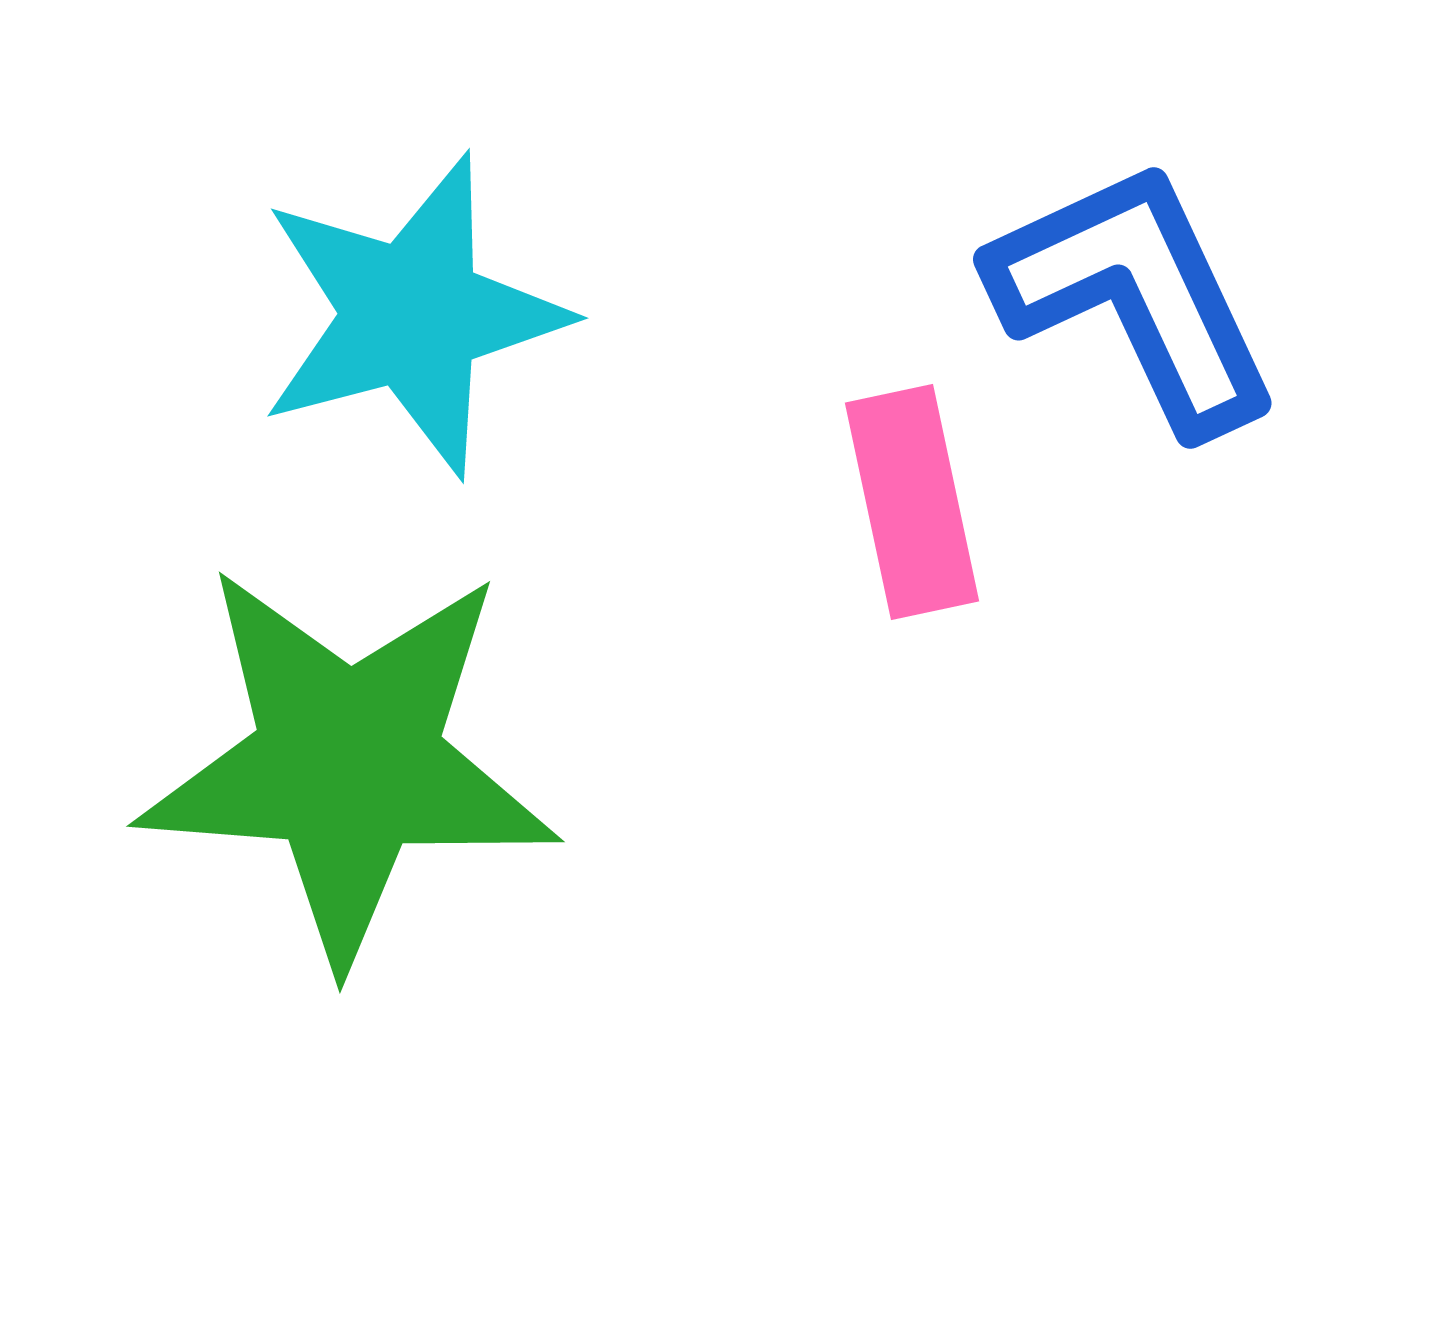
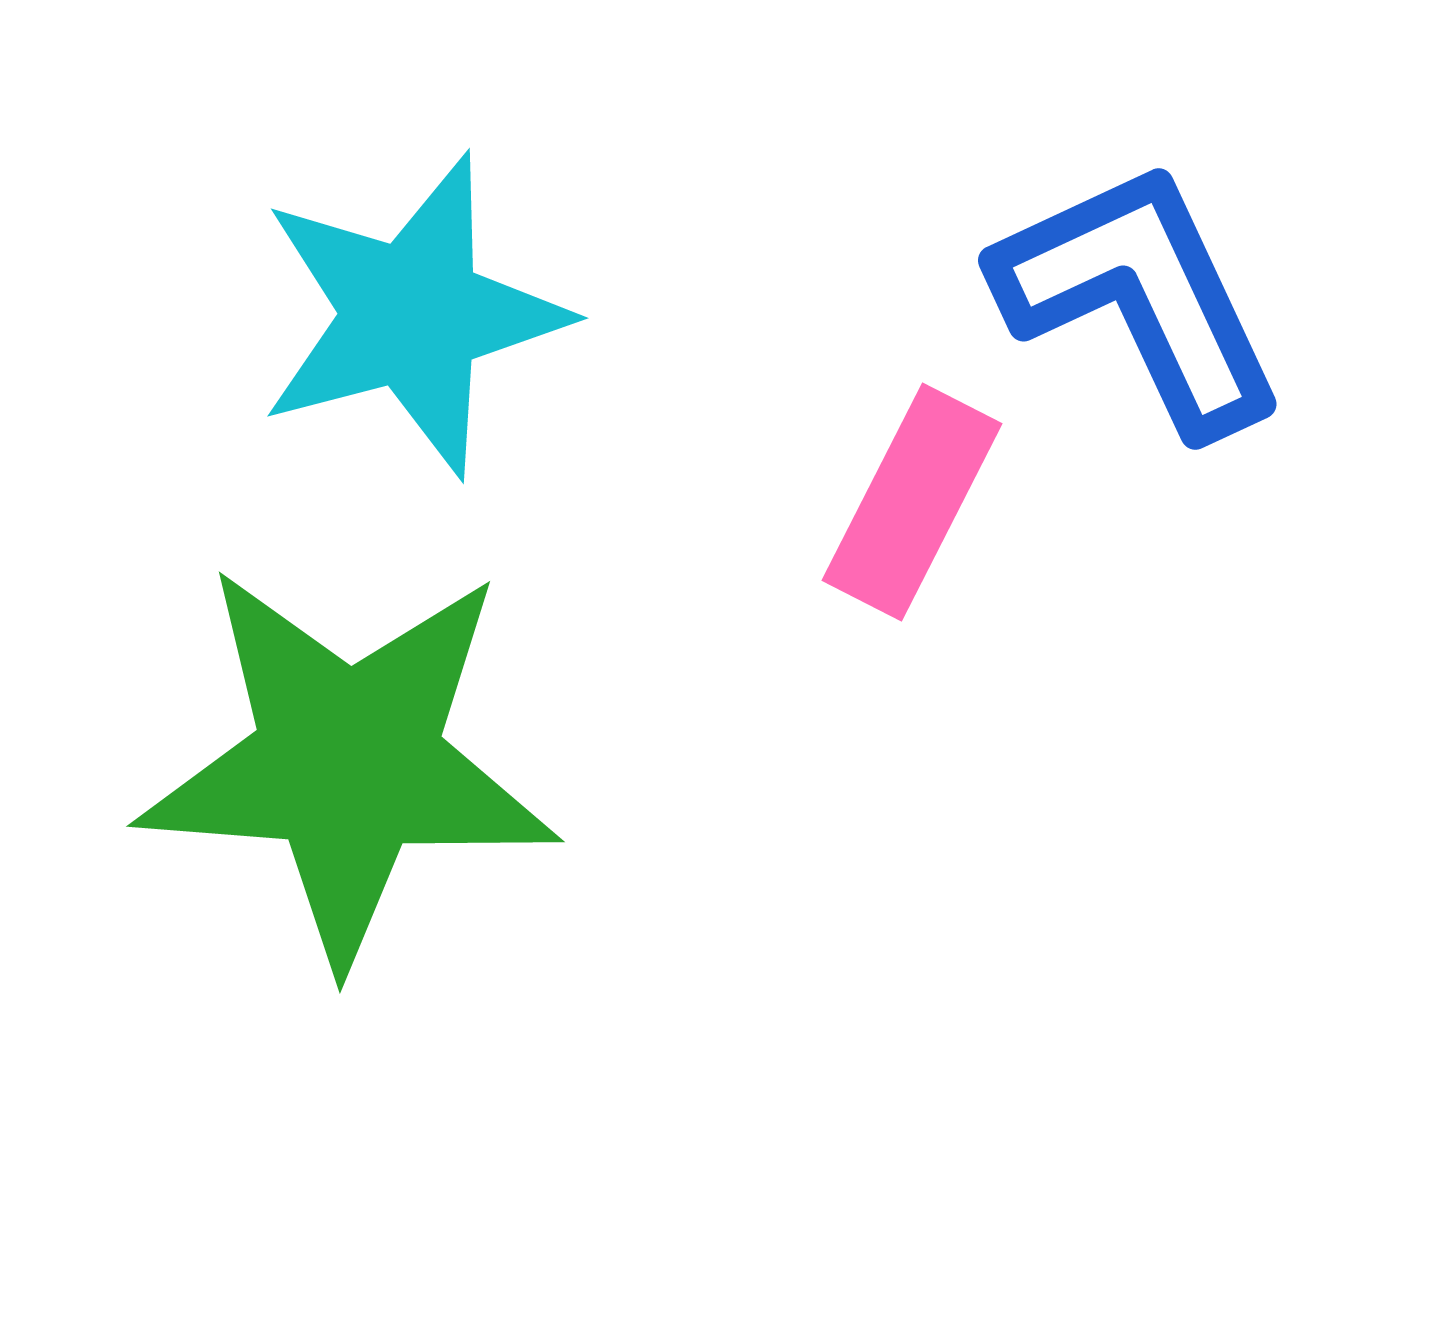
blue L-shape: moved 5 px right, 1 px down
pink rectangle: rotated 39 degrees clockwise
